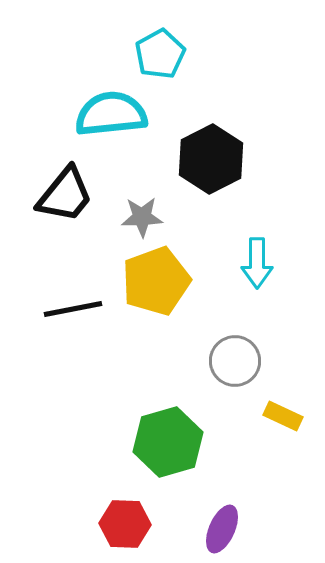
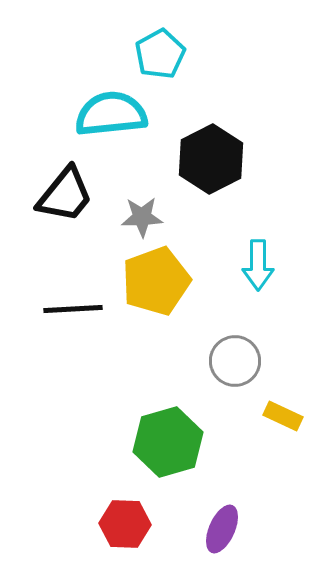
cyan arrow: moved 1 px right, 2 px down
black line: rotated 8 degrees clockwise
